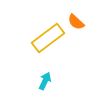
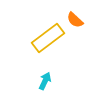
orange semicircle: moved 1 px left, 2 px up
